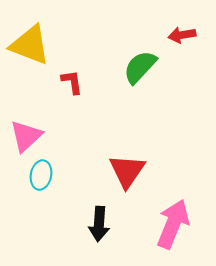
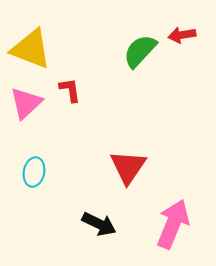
yellow triangle: moved 1 px right, 4 px down
green semicircle: moved 16 px up
red L-shape: moved 2 px left, 8 px down
pink triangle: moved 33 px up
red triangle: moved 1 px right, 4 px up
cyan ellipse: moved 7 px left, 3 px up
black arrow: rotated 68 degrees counterclockwise
